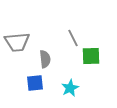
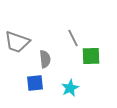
gray trapezoid: rotated 24 degrees clockwise
